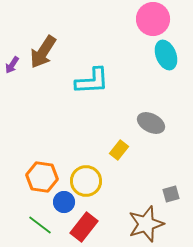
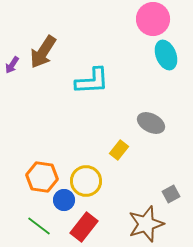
gray square: rotated 12 degrees counterclockwise
blue circle: moved 2 px up
green line: moved 1 px left, 1 px down
